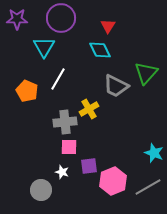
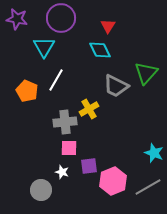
purple star: rotated 10 degrees clockwise
white line: moved 2 px left, 1 px down
pink square: moved 1 px down
